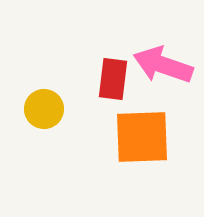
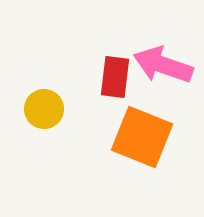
red rectangle: moved 2 px right, 2 px up
orange square: rotated 24 degrees clockwise
